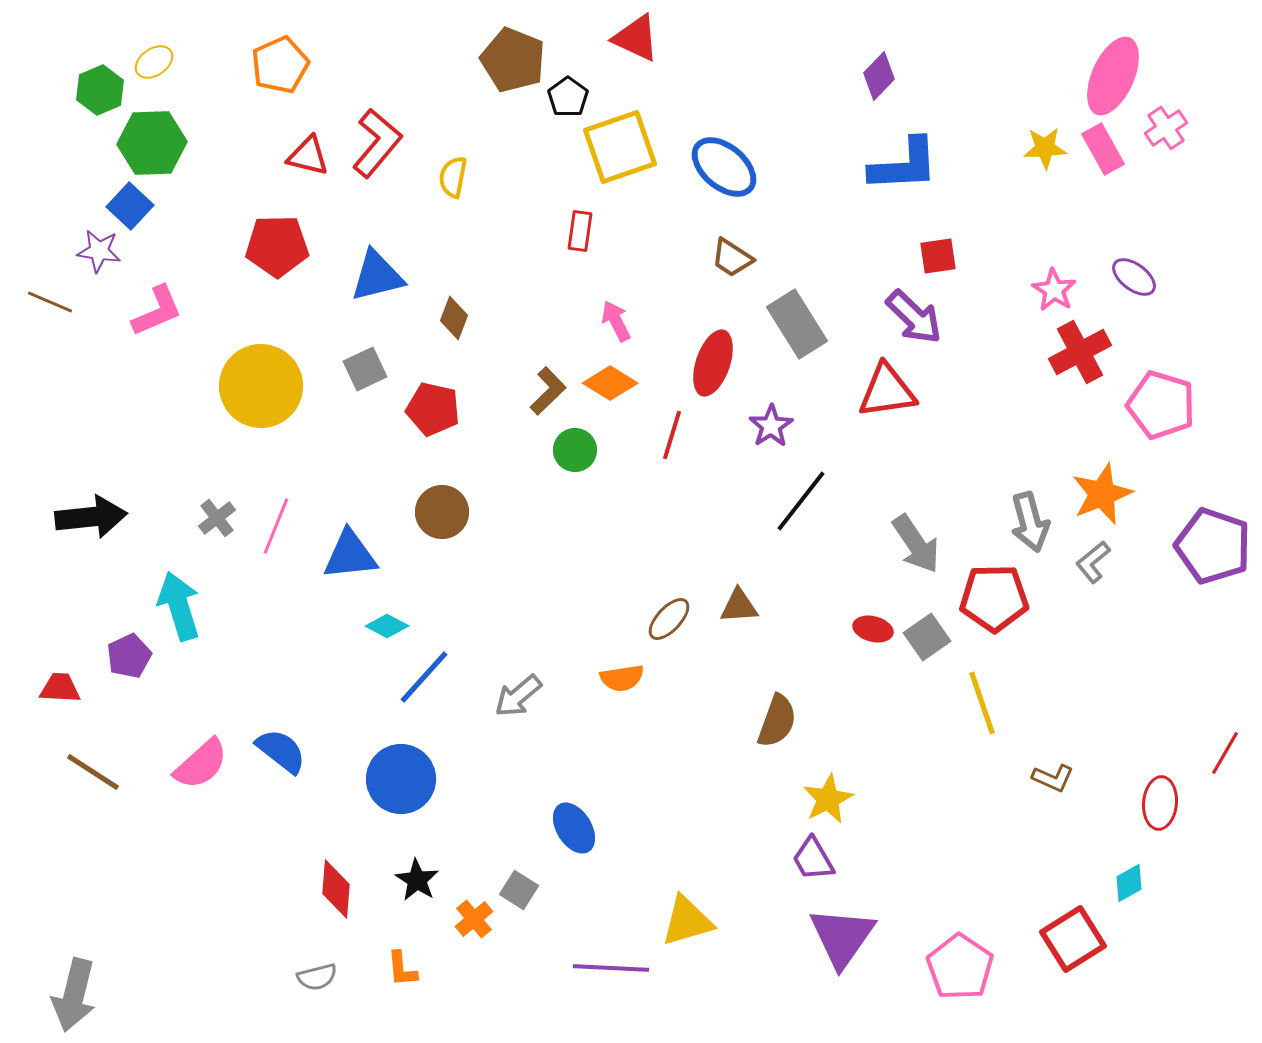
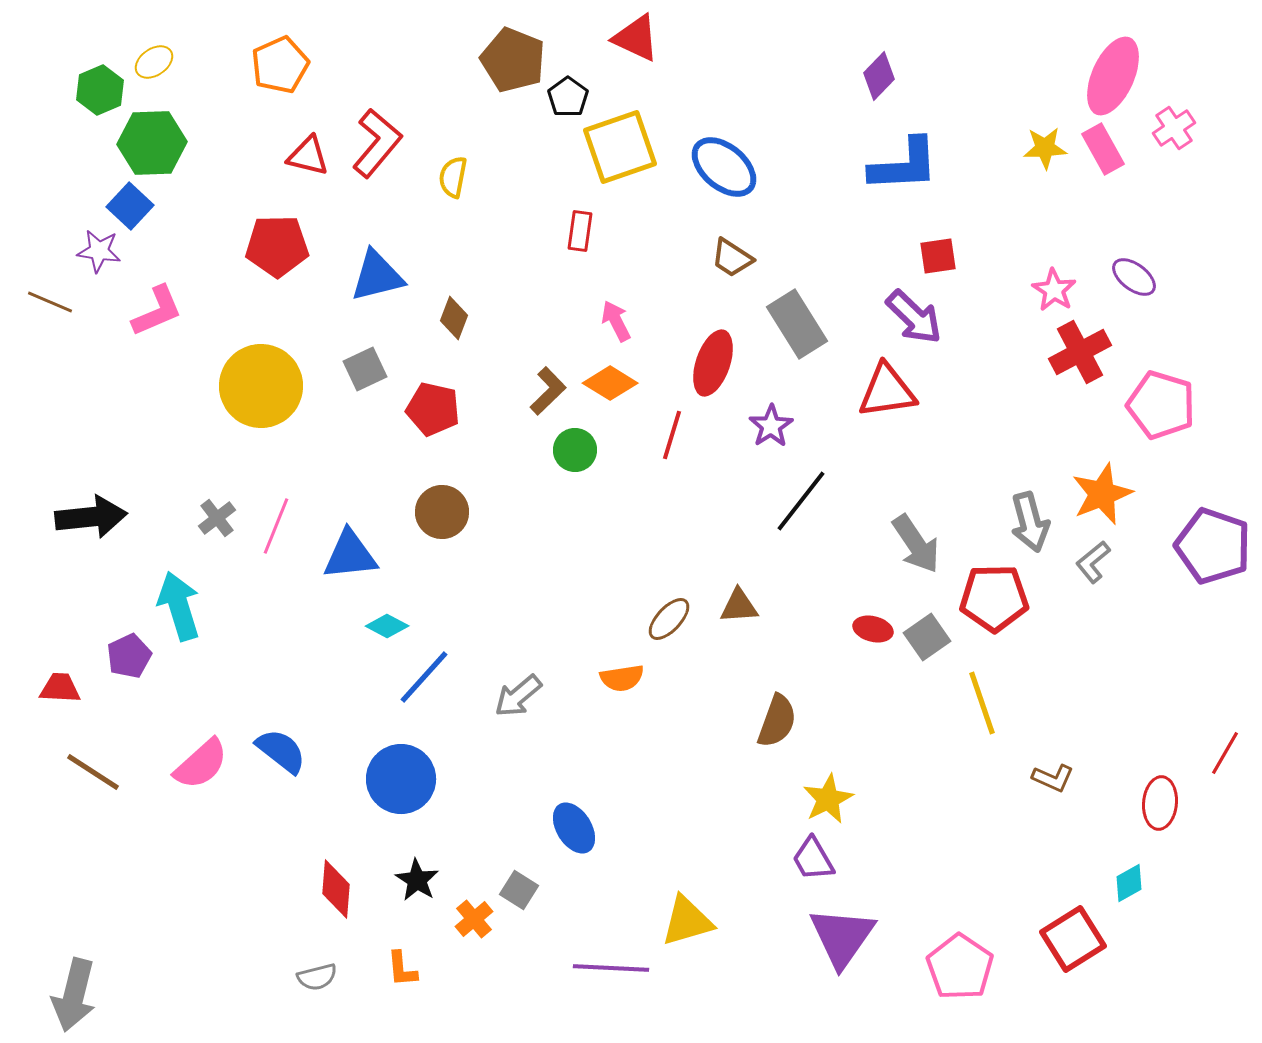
pink cross at (1166, 128): moved 8 px right
